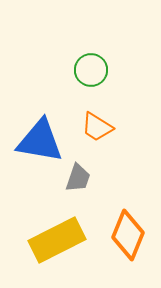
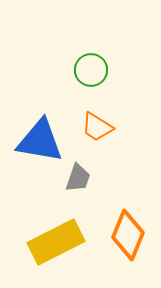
yellow rectangle: moved 1 px left, 2 px down
